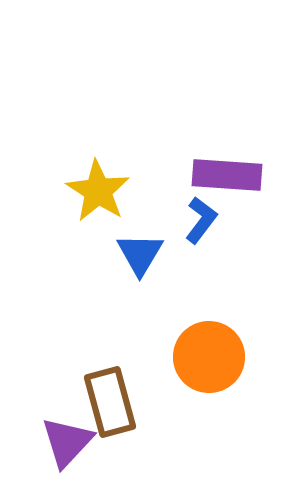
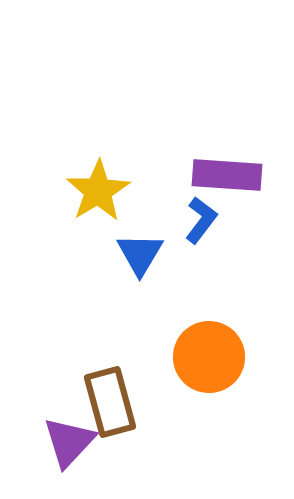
yellow star: rotated 8 degrees clockwise
purple triangle: moved 2 px right
